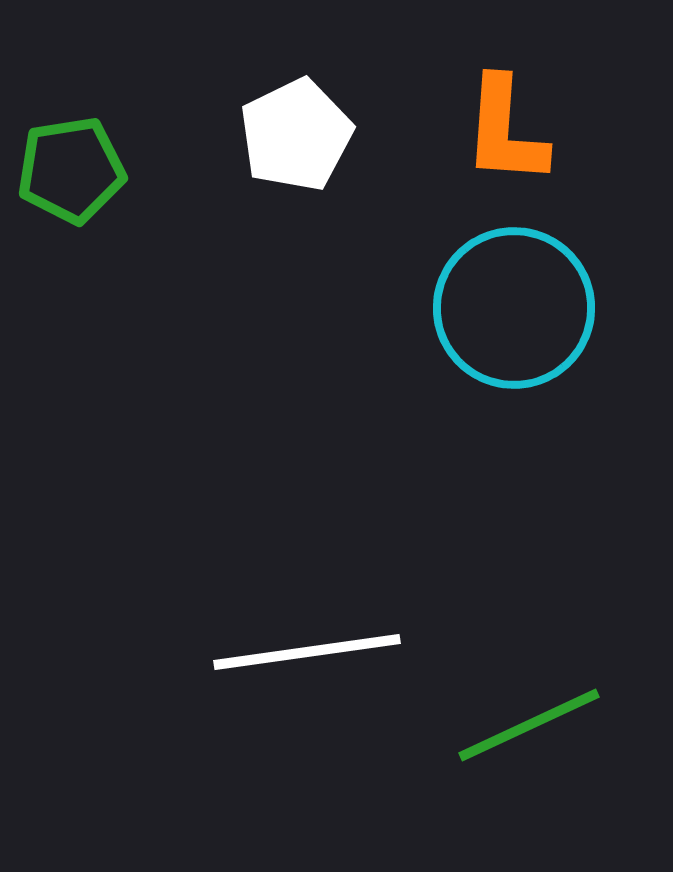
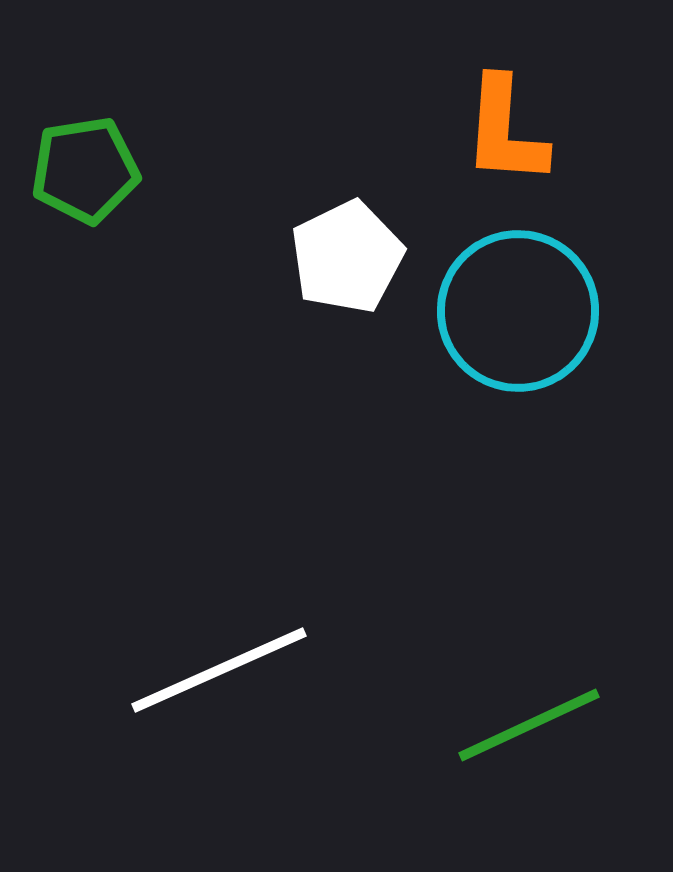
white pentagon: moved 51 px right, 122 px down
green pentagon: moved 14 px right
cyan circle: moved 4 px right, 3 px down
white line: moved 88 px left, 18 px down; rotated 16 degrees counterclockwise
